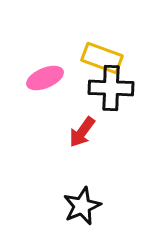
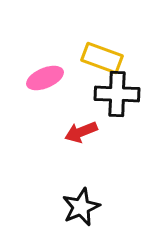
black cross: moved 6 px right, 6 px down
red arrow: moved 1 px left; rotated 32 degrees clockwise
black star: moved 1 px left, 1 px down
